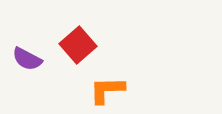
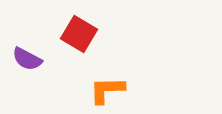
red square: moved 1 px right, 11 px up; rotated 18 degrees counterclockwise
